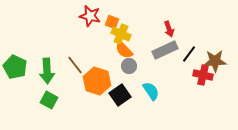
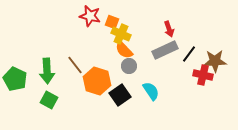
green pentagon: moved 12 px down
